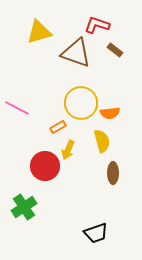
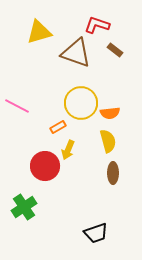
pink line: moved 2 px up
yellow semicircle: moved 6 px right
